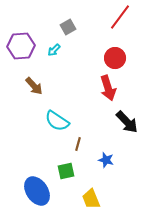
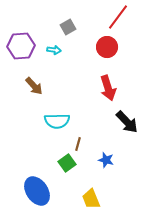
red line: moved 2 px left
cyan arrow: rotated 128 degrees counterclockwise
red circle: moved 8 px left, 11 px up
cyan semicircle: rotated 35 degrees counterclockwise
green square: moved 1 px right, 8 px up; rotated 24 degrees counterclockwise
